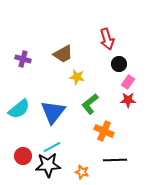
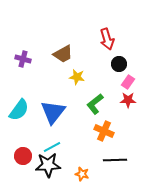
green L-shape: moved 5 px right
cyan semicircle: moved 1 px down; rotated 15 degrees counterclockwise
orange star: moved 2 px down
